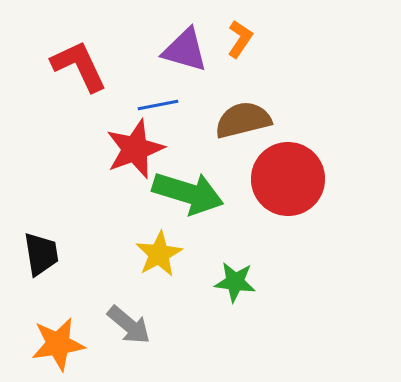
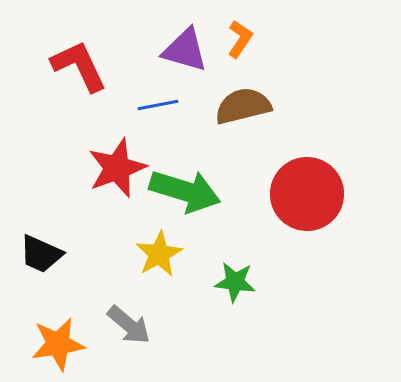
brown semicircle: moved 14 px up
red star: moved 18 px left, 19 px down
red circle: moved 19 px right, 15 px down
green arrow: moved 3 px left, 2 px up
black trapezoid: rotated 123 degrees clockwise
